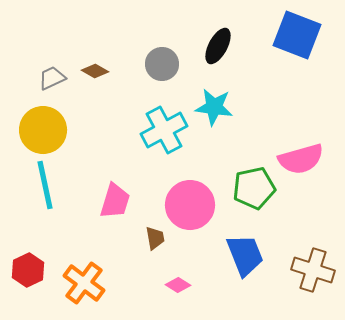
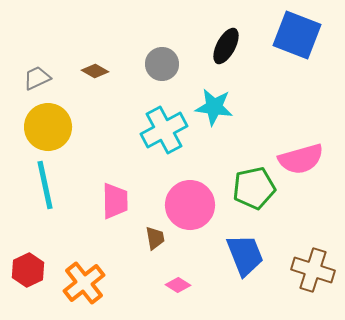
black ellipse: moved 8 px right
gray trapezoid: moved 15 px left
yellow circle: moved 5 px right, 3 px up
pink trapezoid: rotated 18 degrees counterclockwise
orange cross: rotated 15 degrees clockwise
